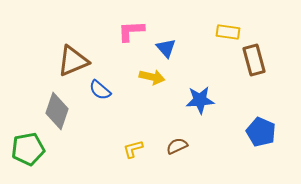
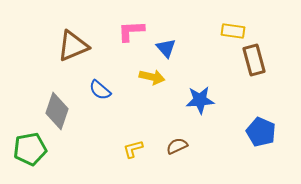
yellow rectangle: moved 5 px right, 1 px up
brown triangle: moved 15 px up
green pentagon: moved 2 px right
